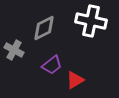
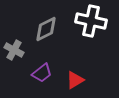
gray diamond: moved 2 px right, 1 px down
purple trapezoid: moved 10 px left, 8 px down
